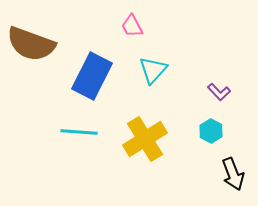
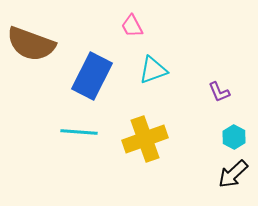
cyan triangle: rotated 28 degrees clockwise
purple L-shape: rotated 20 degrees clockwise
cyan hexagon: moved 23 px right, 6 px down
yellow cross: rotated 12 degrees clockwise
black arrow: rotated 68 degrees clockwise
